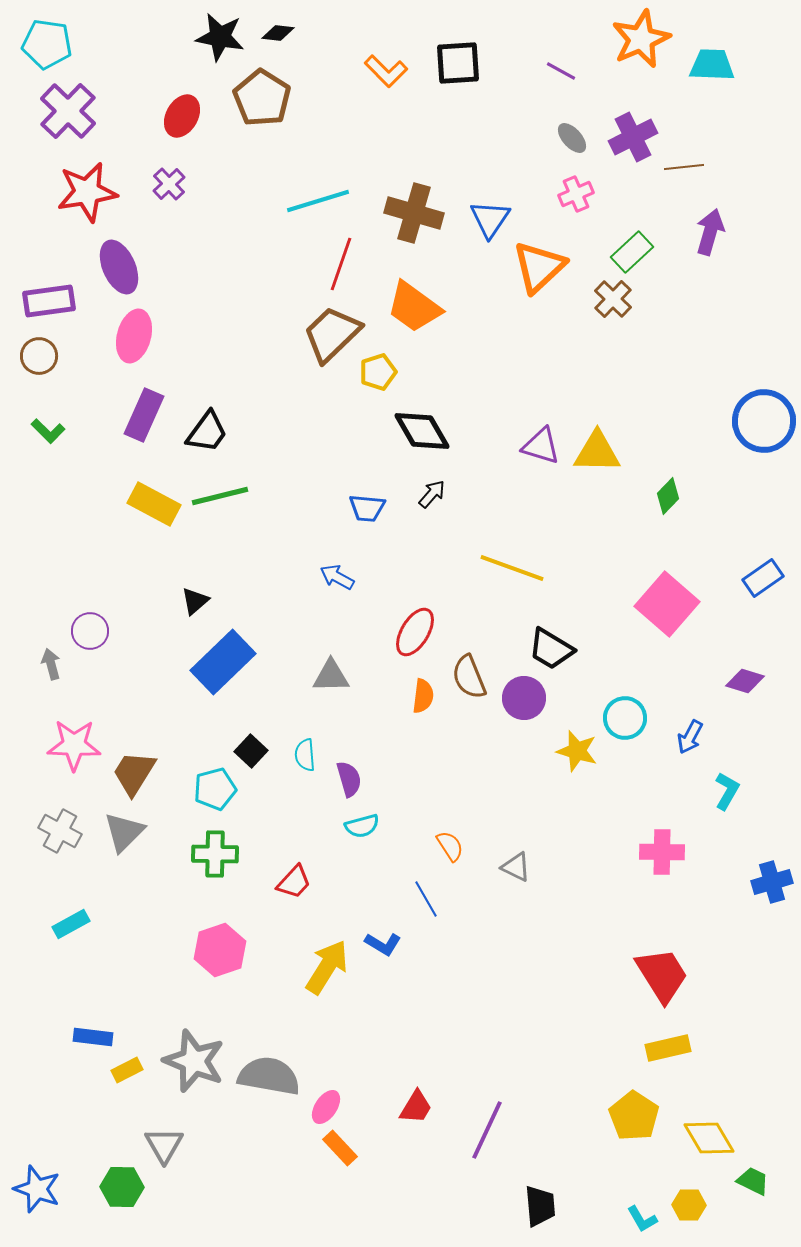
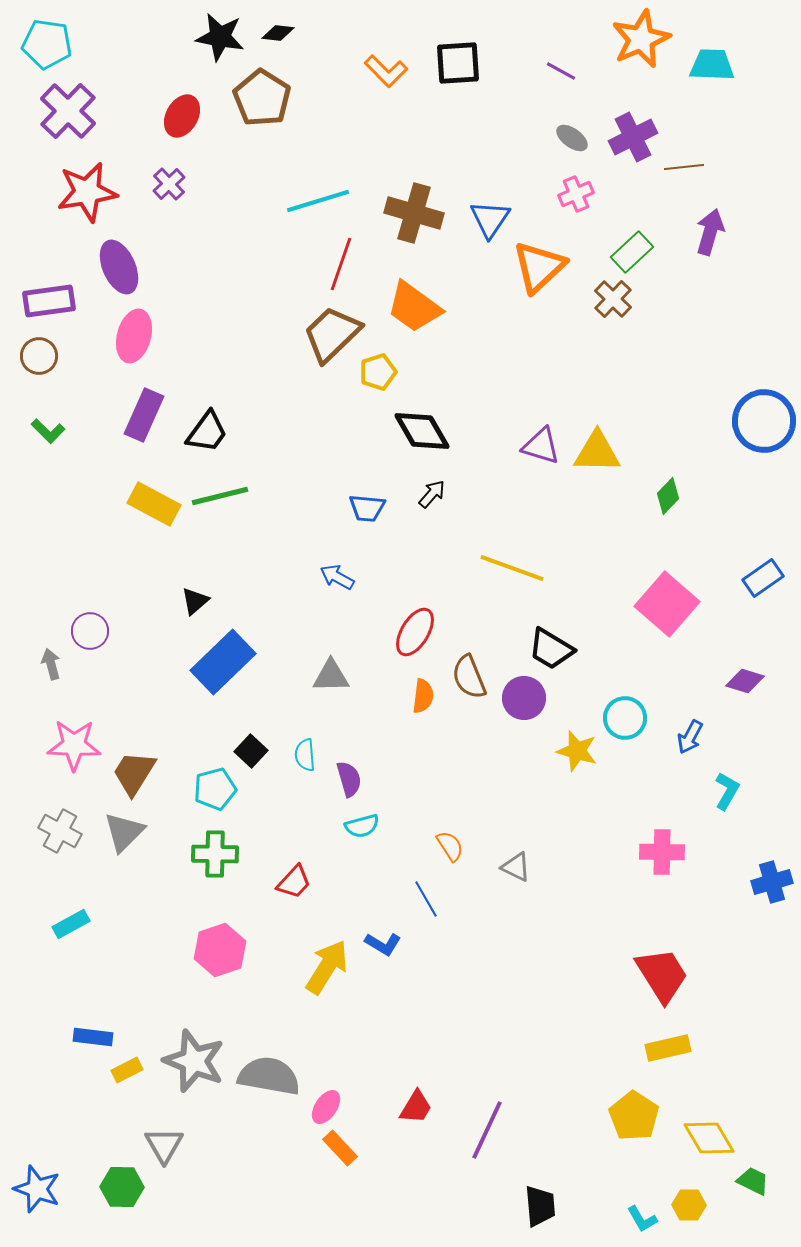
gray ellipse at (572, 138): rotated 12 degrees counterclockwise
